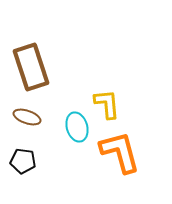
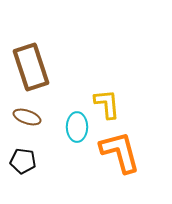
cyan ellipse: rotated 16 degrees clockwise
